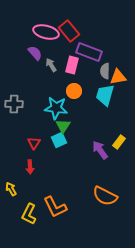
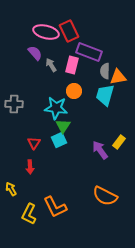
red rectangle: rotated 15 degrees clockwise
